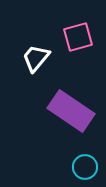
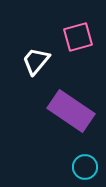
white trapezoid: moved 3 px down
